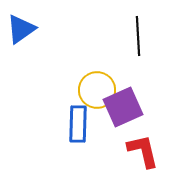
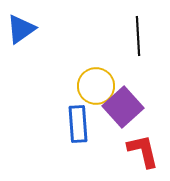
yellow circle: moved 1 px left, 4 px up
purple square: rotated 18 degrees counterclockwise
blue rectangle: rotated 6 degrees counterclockwise
